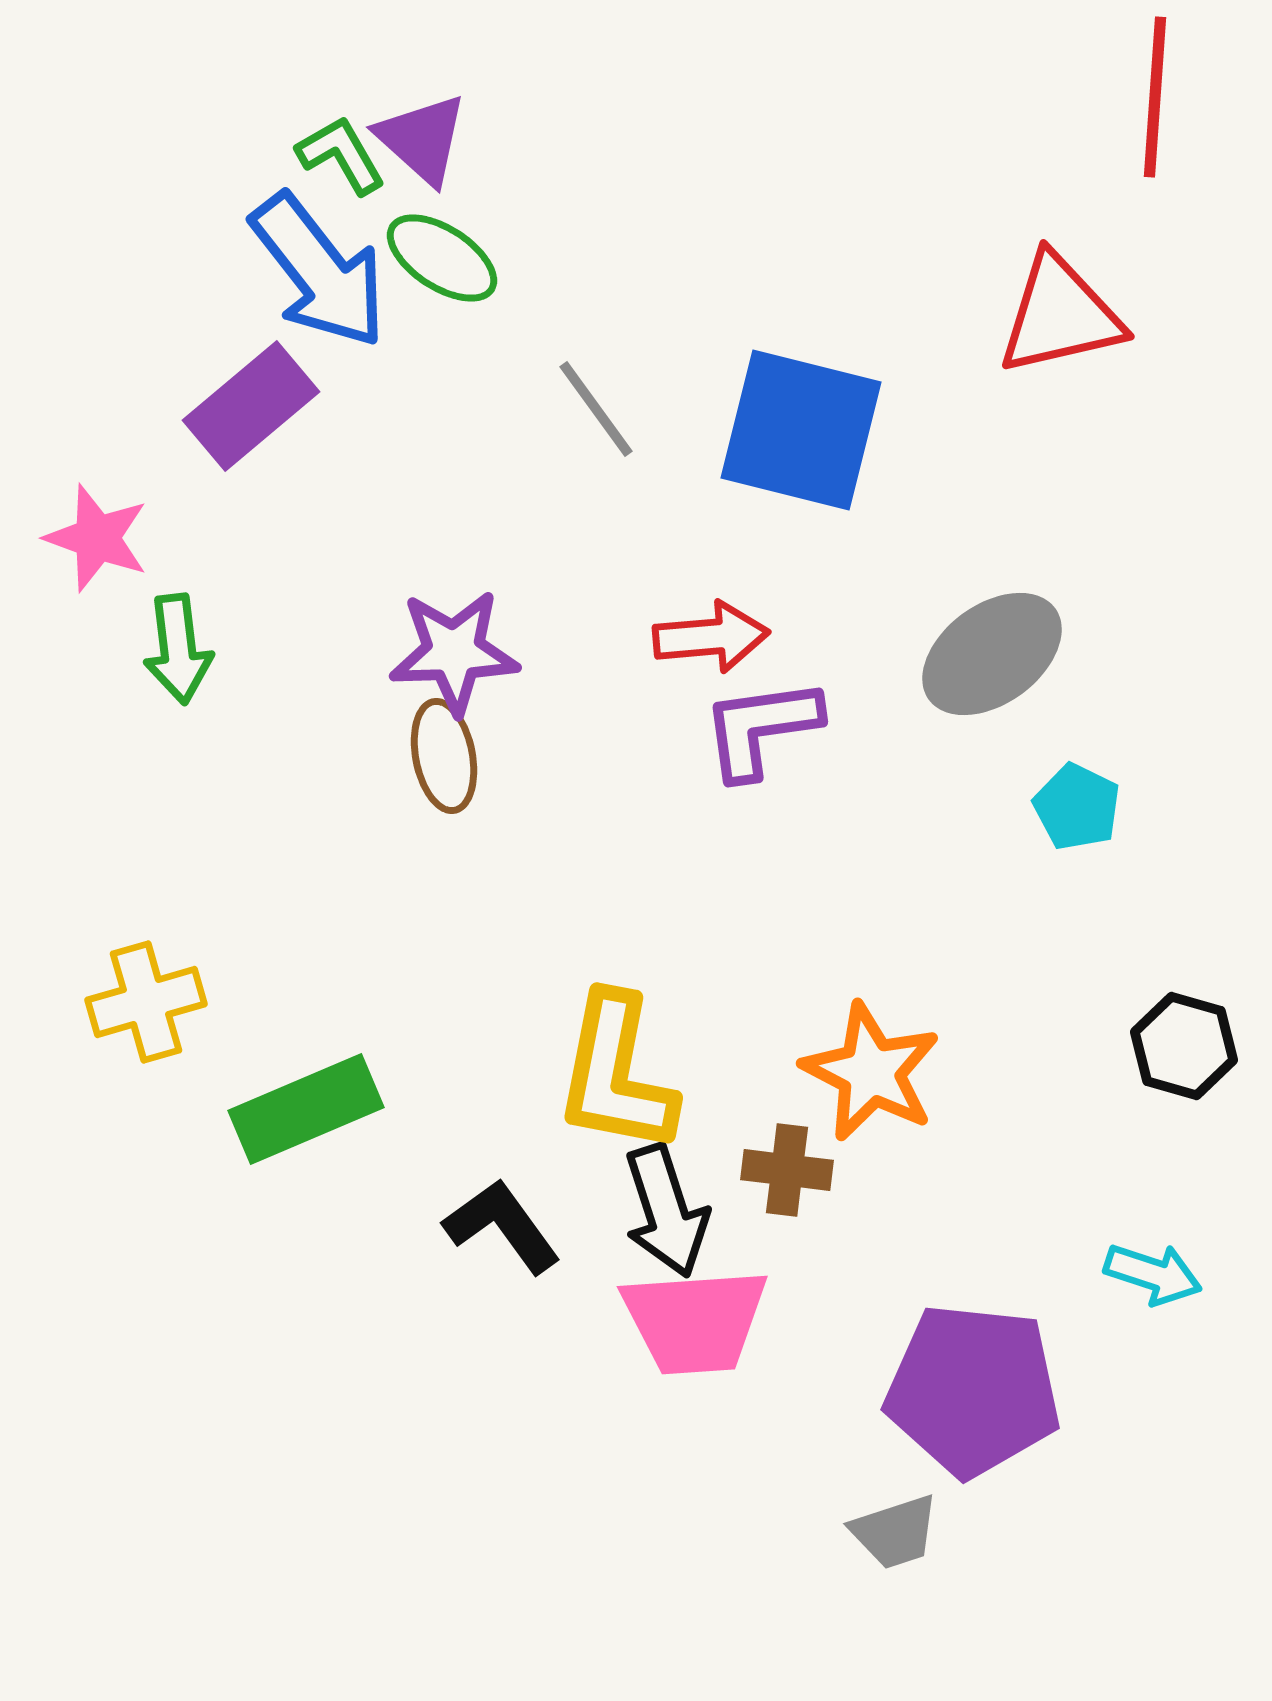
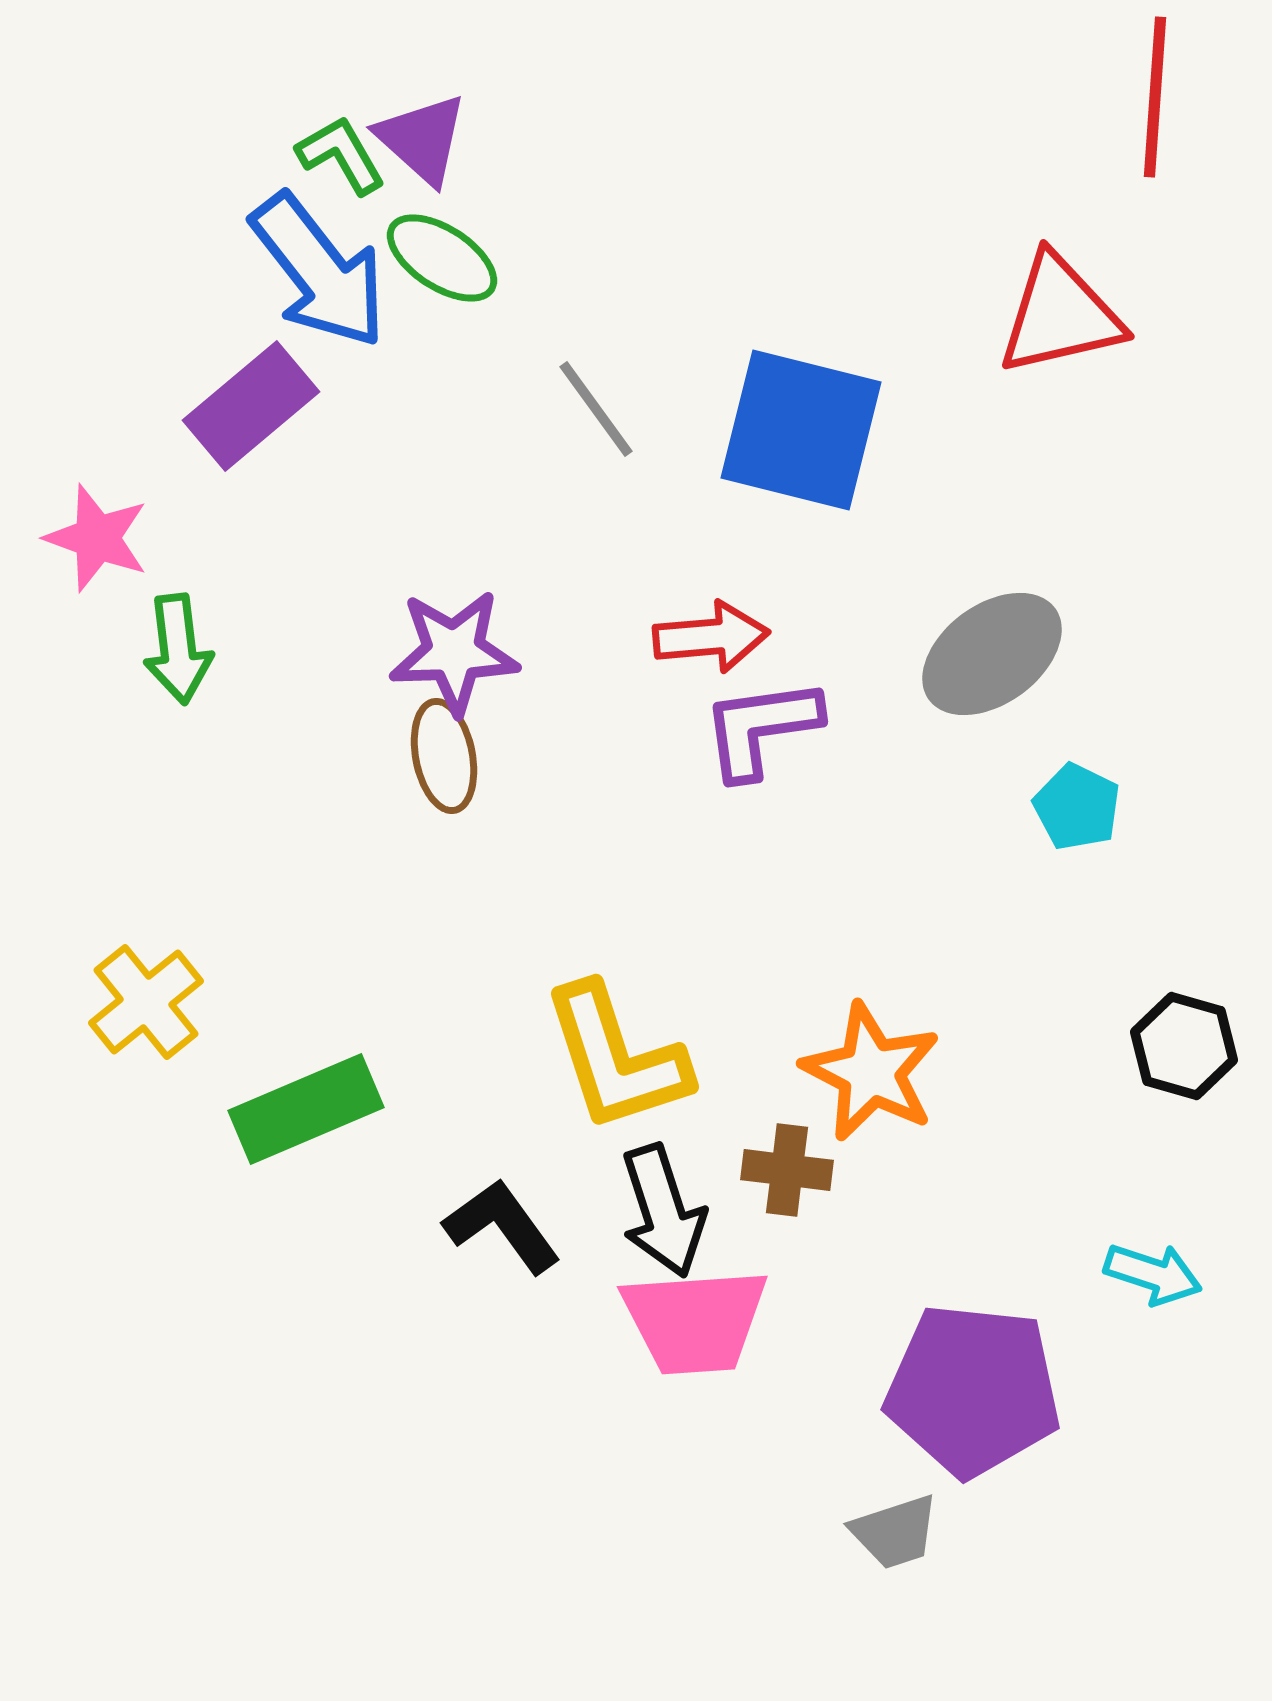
yellow cross: rotated 23 degrees counterclockwise
yellow L-shape: moved 16 px up; rotated 29 degrees counterclockwise
black arrow: moved 3 px left
